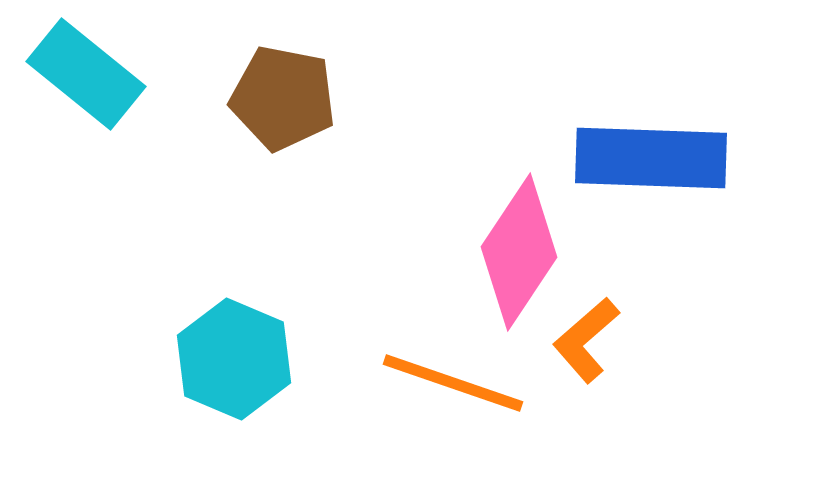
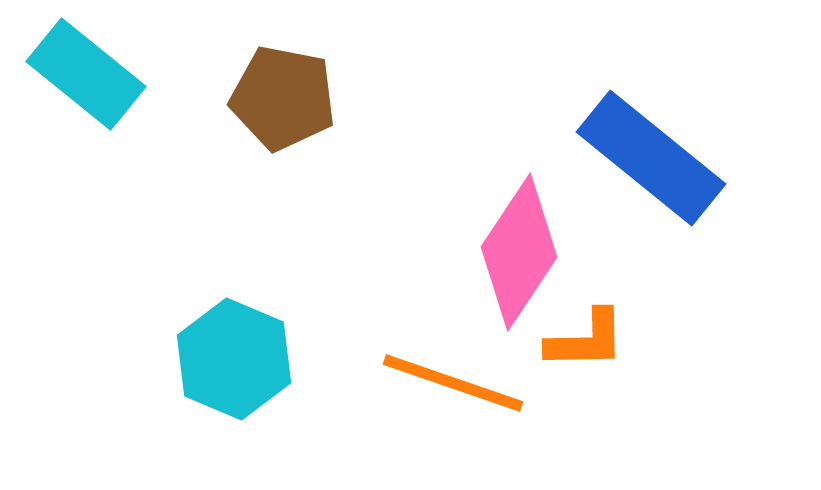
blue rectangle: rotated 37 degrees clockwise
orange L-shape: rotated 140 degrees counterclockwise
